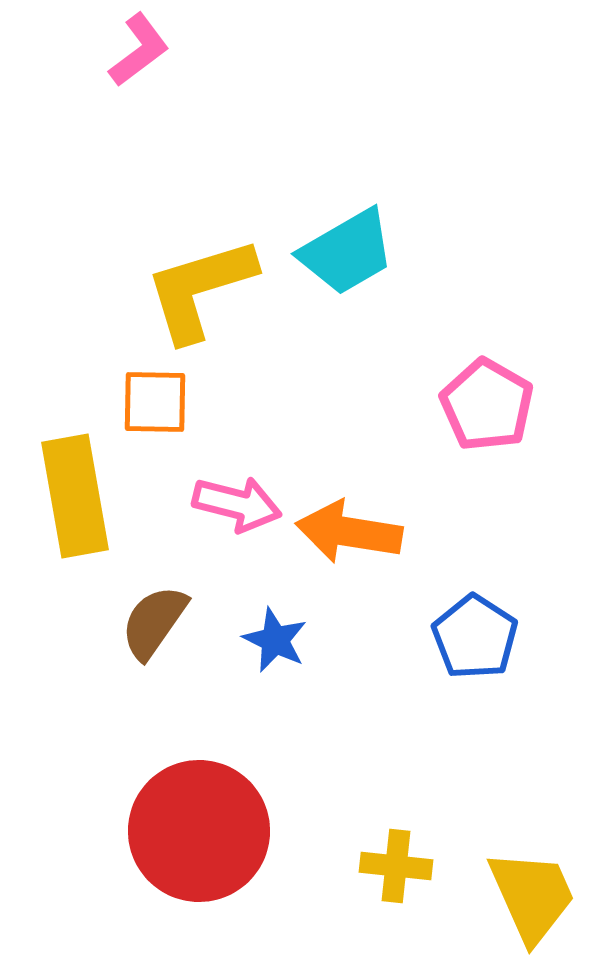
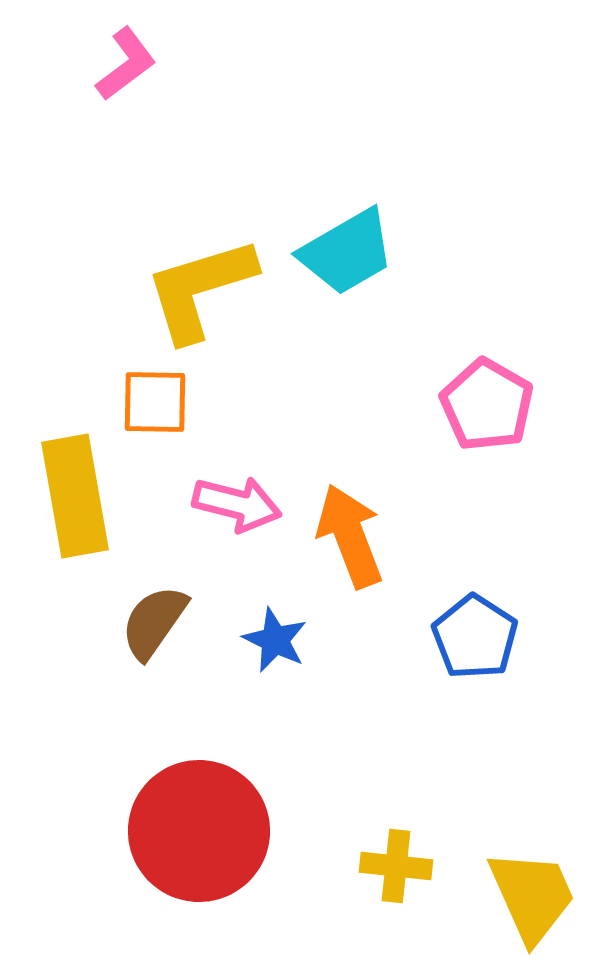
pink L-shape: moved 13 px left, 14 px down
orange arrow: moved 1 px right, 4 px down; rotated 60 degrees clockwise
